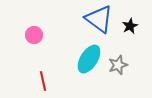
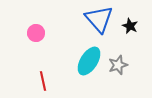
blue triangle: rotated 12 degrees clockwise
black star: rotated 21 degrees counterclockwise
pink circle: moved 2 px right, 2 px up
cyan ellipse: moved 2 px down
